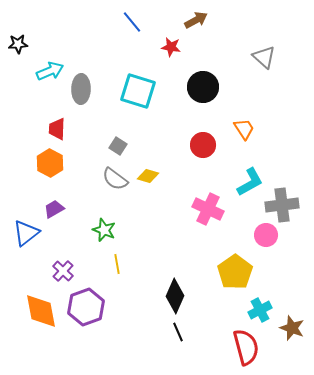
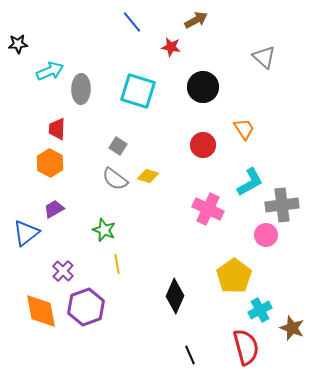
yellow pentagon: moved 1 px left, 4 px down
black line: moved 12 px right, 23 px down
